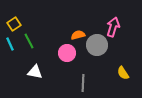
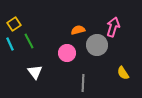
orange semicircle: moved 5 px up
white triangle: rotated 42 degrees clockwise
